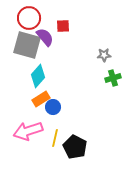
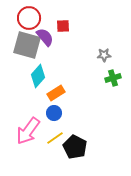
orange rectangle: moved 15 px right, 6 px up
blue circle: moved 1 px right, 6 px down
pink arrow: rotated 36 degrees counterclockwise
yellow line: rotated 42 degrees clockwise
